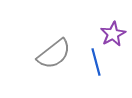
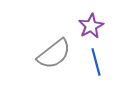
purple star: moved 22 px left, 8 px up
